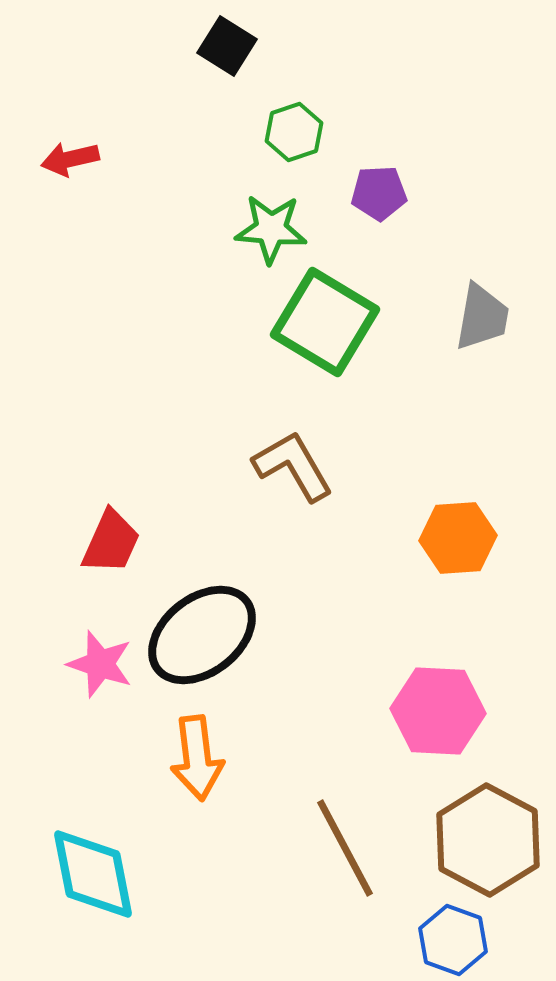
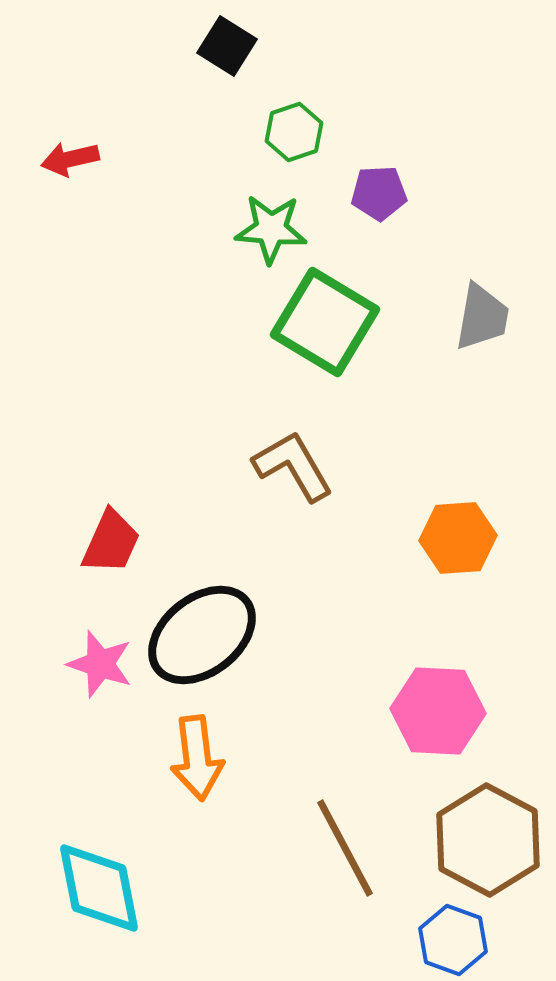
cyan diamond: moved 6 px right, 14 px down
